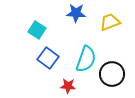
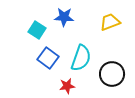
blue star: moved 12 px left, 4 px down
cyan semicircle: moved 5 px left, 1 px up
red star: moved 1 px left; rotated 14 degrees counterclockwise
